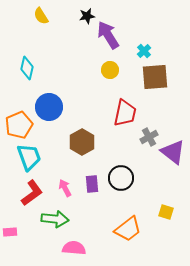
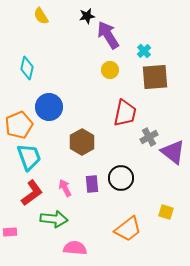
green arrow: moved 1 px left
pink semicircle: moved 1 px right
